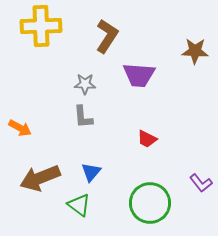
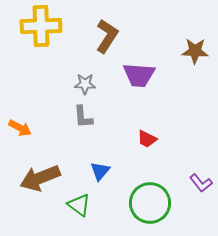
blue triangle: moved 9 px right, 1 px up
